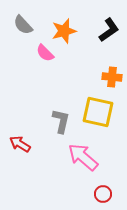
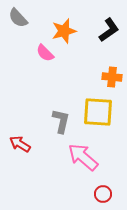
gray semicircle: moved 5 px left, 7 px up
yellow square: rotated 8 degrees counterclockwise
